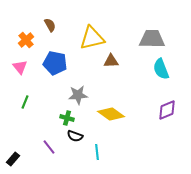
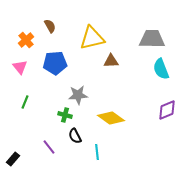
brown semicircle: moved 1 px down
blue pentagon: rotated 15 degrees counterclockwise
yellow diamond: moved 4 px down
green cross: moved 2 px left, 3 px up
black semicircle: rotated 42 degrees clockwise
